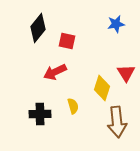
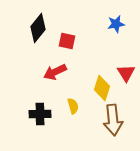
brown arrow: moved 4 px left, 2 px up
